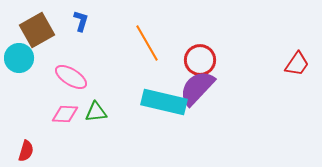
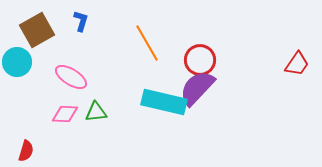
cyan circle: moved 2 px left, 4 px down
